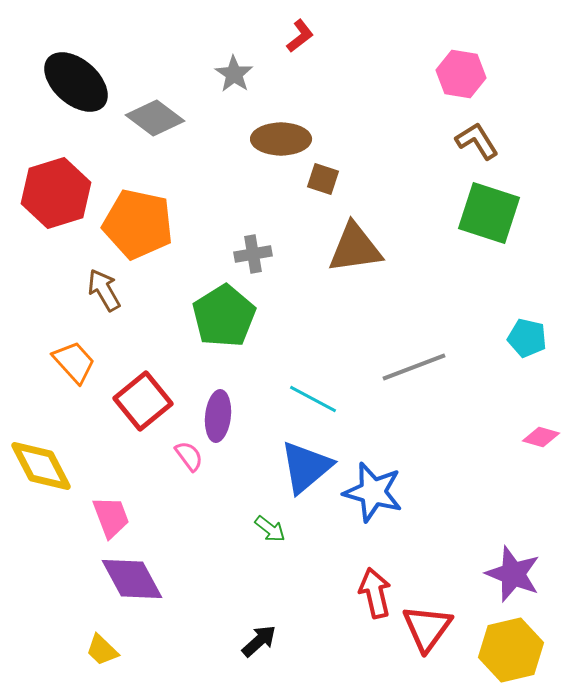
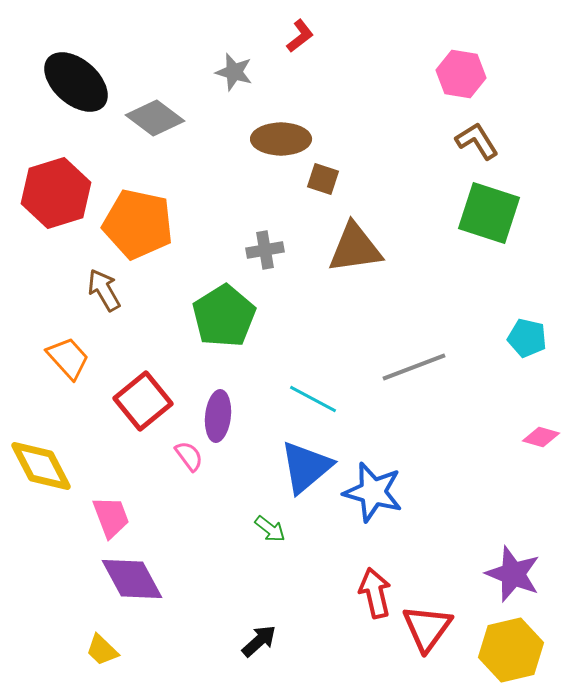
gray star: moved 2 px up; rotated 18 degrees counterclockwise
gray cross: moved 12 px right, 4 px up
orange trapezoid: moved 6 px left, 4 px up
